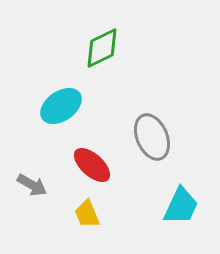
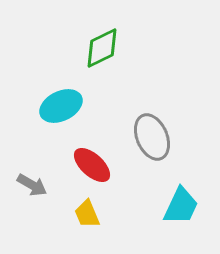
cyan ellipse: rotated 9 degrees clockwise
